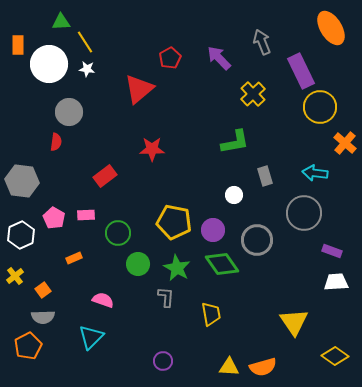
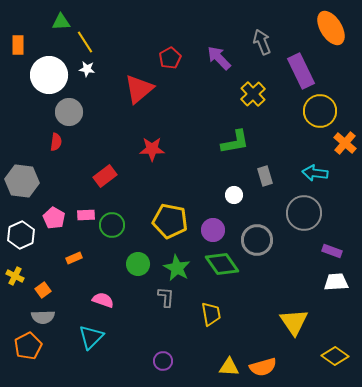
white circle at (49, 64): moved 11 px down
yellow circle at (320, 107): moved 4 px down
yellow pentagon at (174, 222): moved 4 px left, 1 px up
green circle at (118, 233): moved 6 px left, 8 px up
yellow cross at (15, 276): rotated 24 degrees counterclockwise
